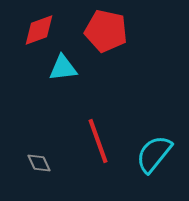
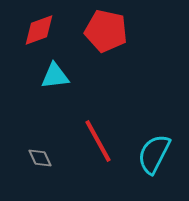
cyan triangle: moved 8 px left, 8 px down
red line: rotated 9 degrees counterclockwise
cyan semicircle: rotated 12 degrees counterclockwise
gray diamond: moved 1 px right, 5 px up
